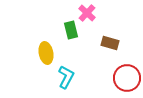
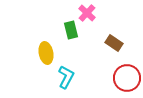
brown rectangle: moved 4 px right; rotated 18 degrees clockwise
